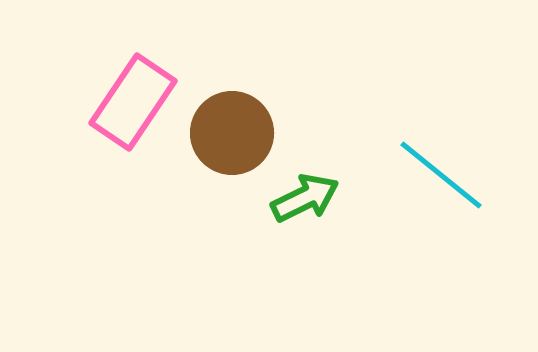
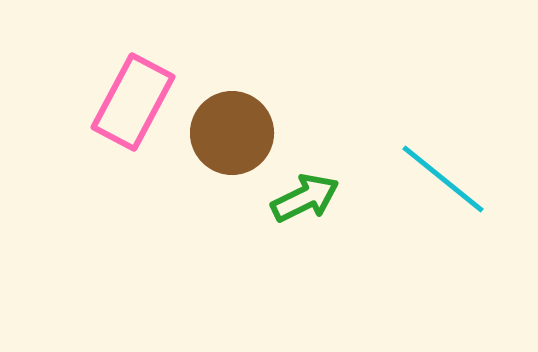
pink rectangle: rotated 6 degrees counterclockwise
cyan line: moved 2 px right, 4 px down
